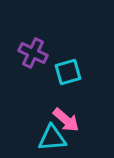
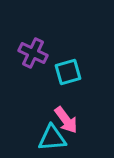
pink arrow: rotated 12 degrees clockwise
